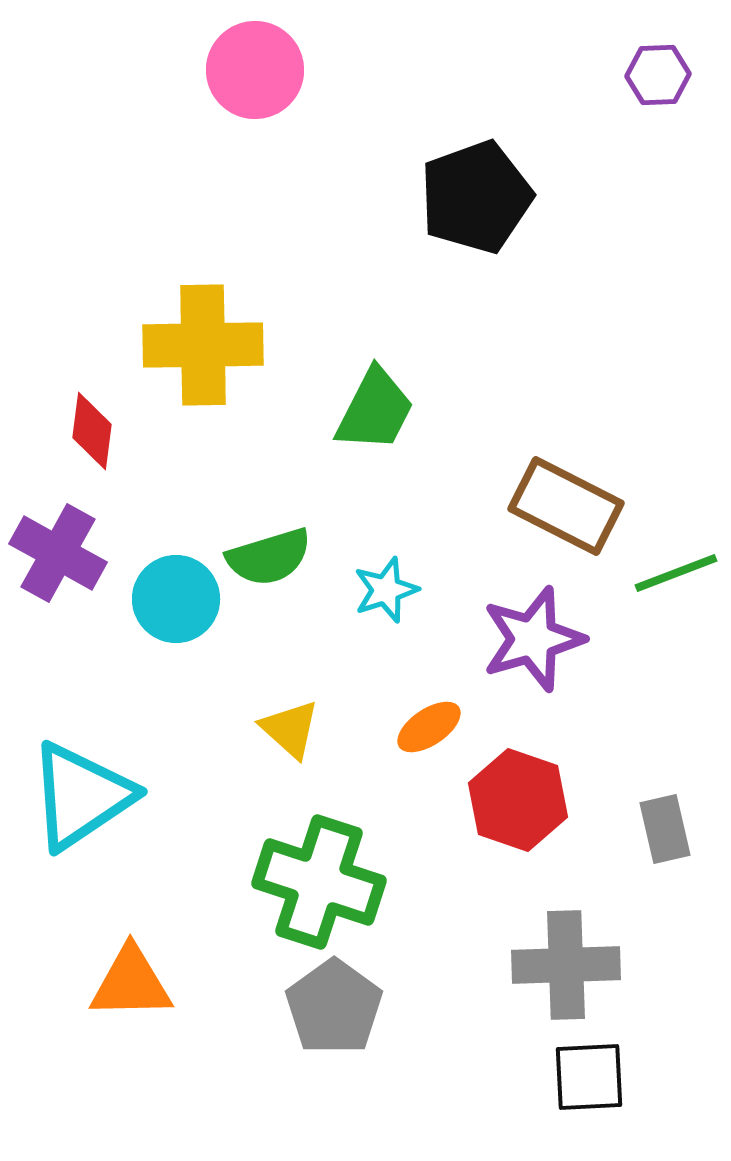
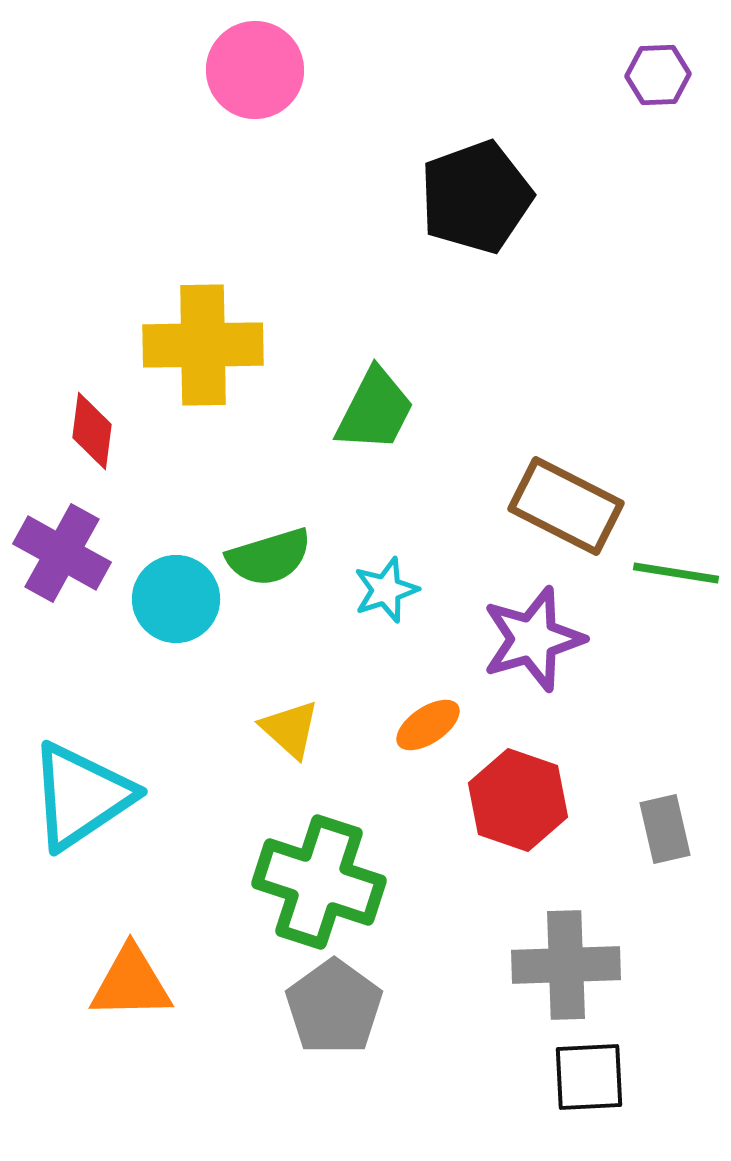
purple cross: moved 4 px right
green line: rotated 30 degrees clockwise
orange ellipse: moved 1 px left, 2 px up
